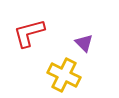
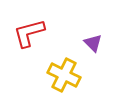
purple triangle: moved 9 px right
